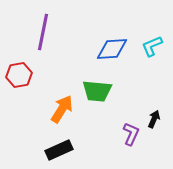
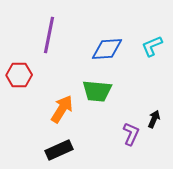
purple line: moved 6 px right, 3 px down
blue diamond: moved 5 px left
red hexagon: rotated 10 degrees clockwise
